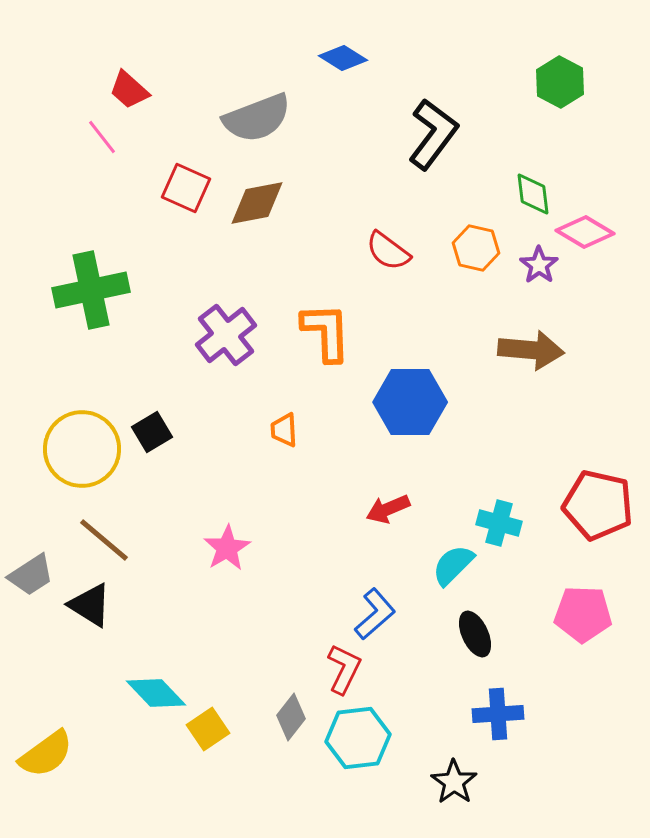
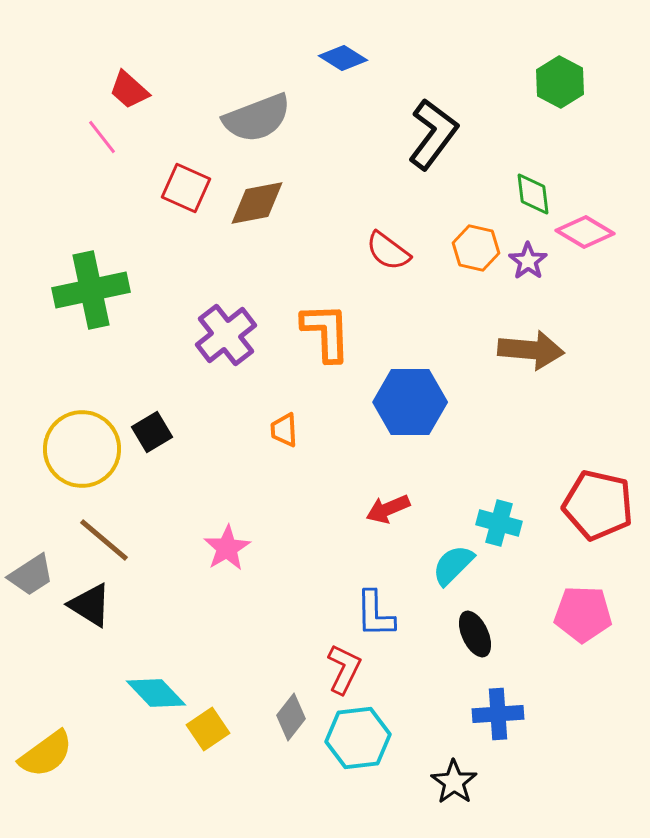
purple star: moved 11 px left, 4 px up
blue L-shape: rotated 130 degrees clockwise
